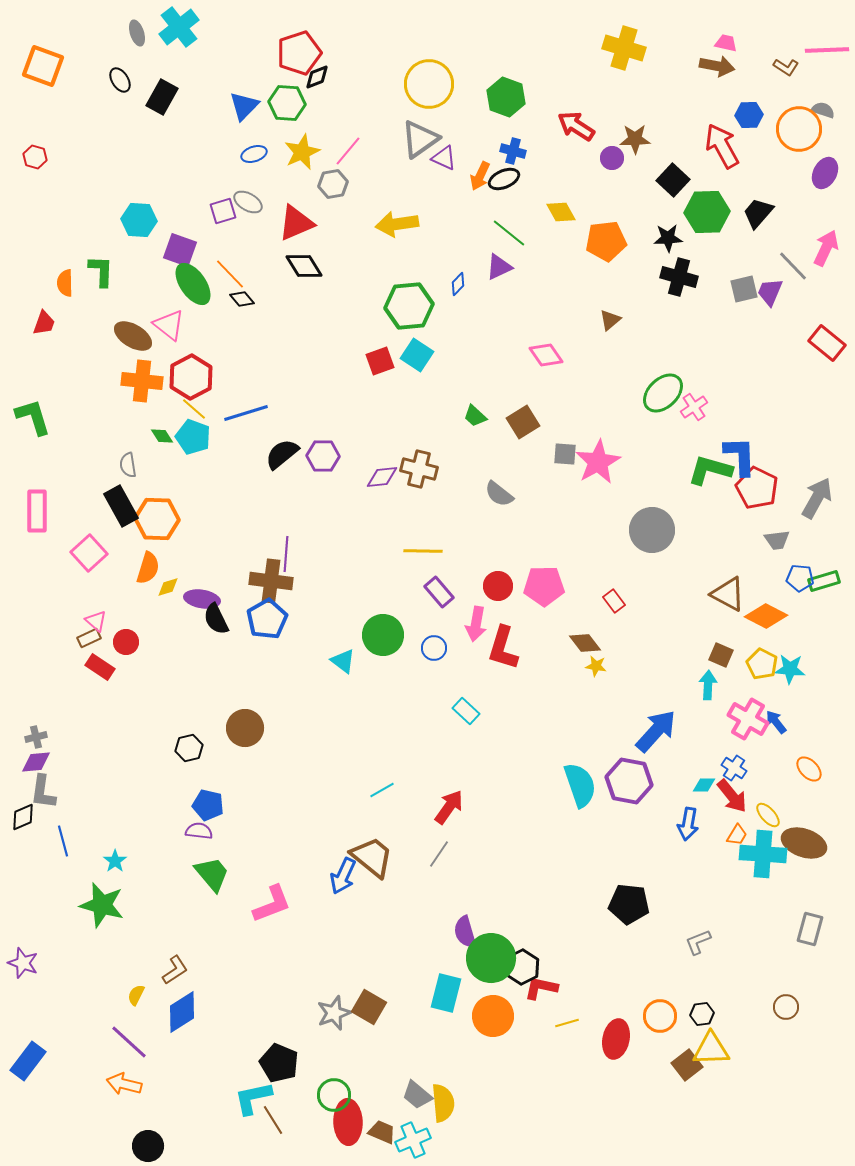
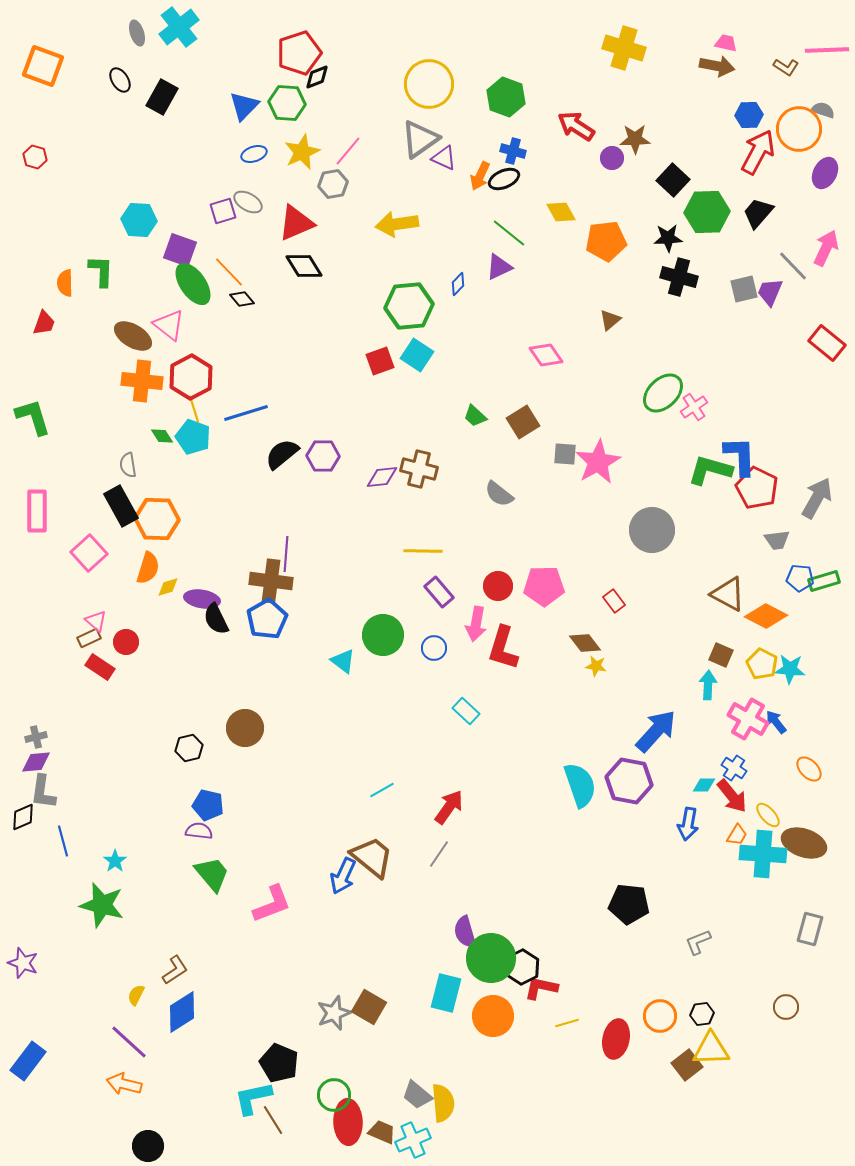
red arrow at (722, 146): moved 36 px right, 6 px down; rotated 57 degrees clockwise
orange line at (230, 274): moved 1 px left, 2 px up
yellow line at (194, 409): rotated 32 degrees clockwise
